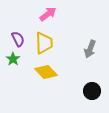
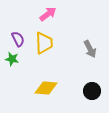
gray arrow: rotated 48 degrees counterclockwise
green star: moved 1 px left; rotated 24 degrees counterclockwise
yellow diamond: moved 16 px down; rotated 40 degrees counterclockwise
